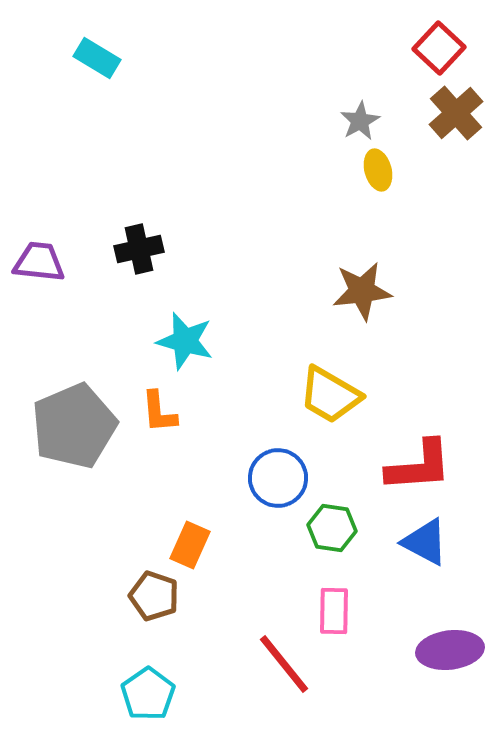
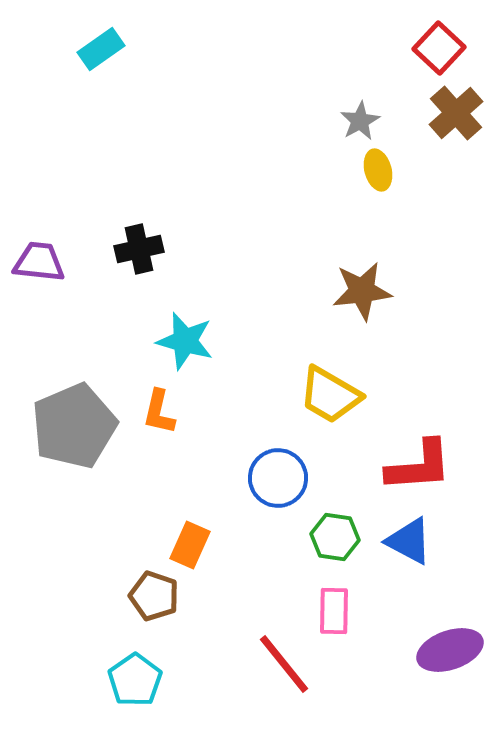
cyan rectangle: moved 4 px right, 9 px up; rotated 66 degrees counterclockwise
orange L-shape: rotated 18 degrees clockwise
green hexagon: moved 3 px right, 9 px down
blue triangle: moved 16 px left, 1 px up
purple ellipse: rotated 12 degrees counterclockwise
cyan pentagon: moved 13 px left, 14 px up
